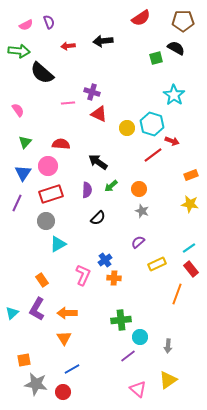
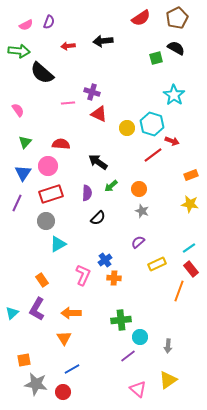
brown pentagon at (183, 21): moved 6 px left, 3 px up; rotated 25 degrees counterclockwise
purple semicircle at (49, 22): rotated 40 degrees clockwise
purple semicircle at (87, 190): moved 3 px down
orange line at (177, 294): moved 2 px right, 3 px up
orange arrow at (67, 313): moved 4 px right
